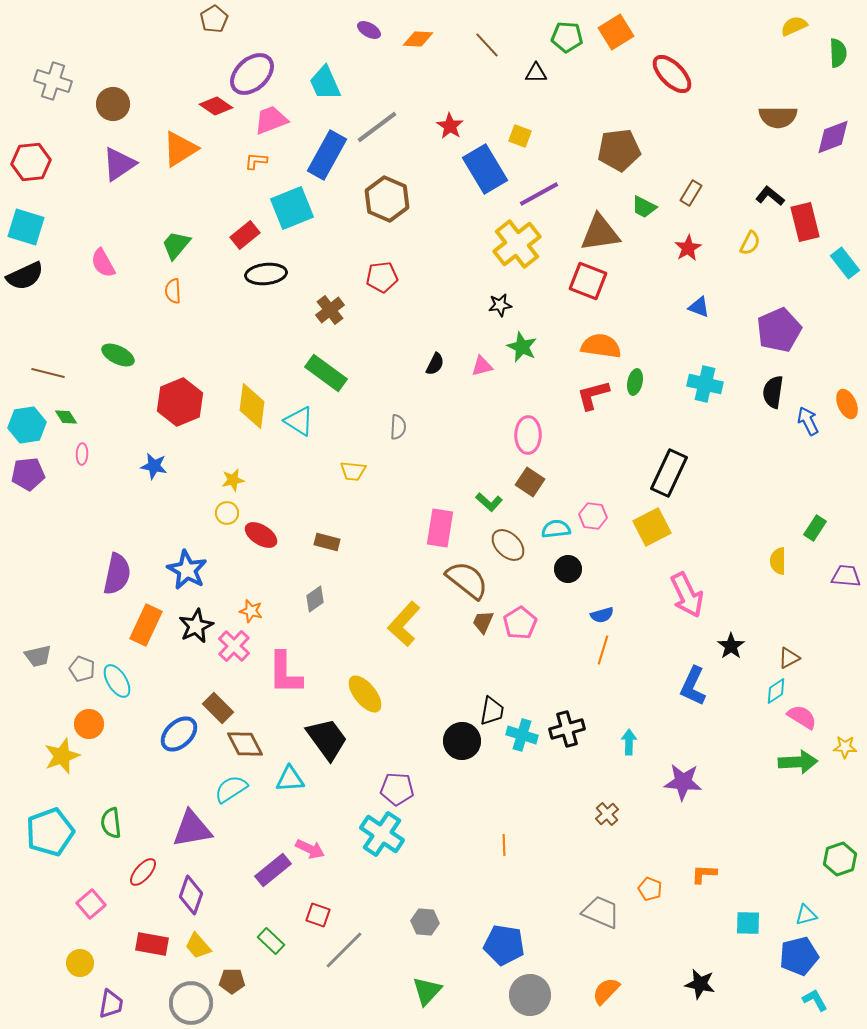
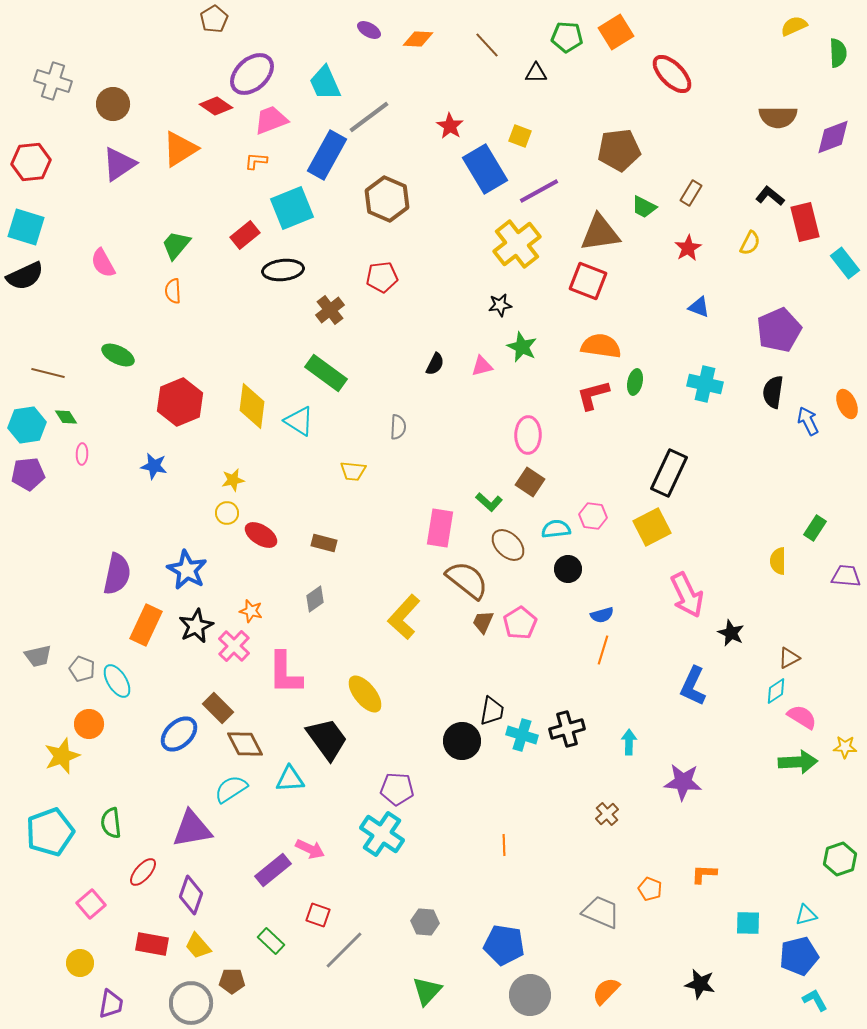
gray line at (377, 127): moved 8 px left, 10 px up
purple line at (539, 194): moved 3 px up
black ellipse at (266, 274): moved 17 px right, 4 px up
brown rectangle at (327, 542): moved 3 px left, 1 px down
yellow L-shape at (404, 624): moved 7 px up
black star at (731, 646): moved 13 px up; rotated 12 degrees counterclockwise
